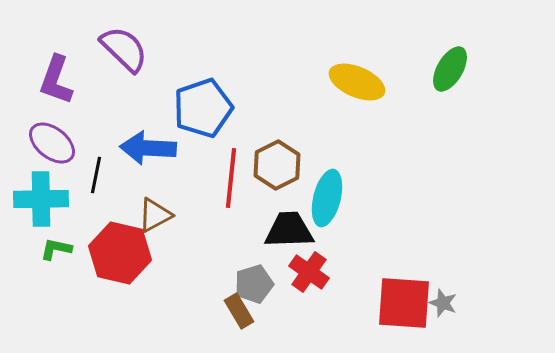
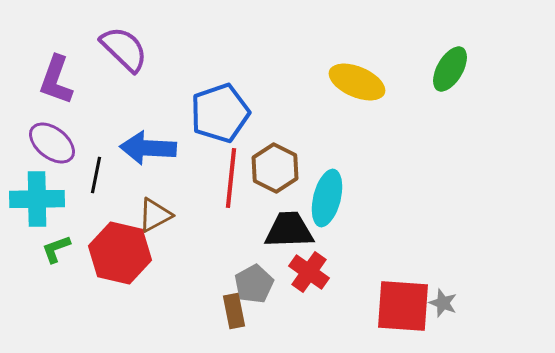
blue pentagon: moved 17 px right, 5 px down
brown hexagon: moved 2 px left, 3 px down; rotated 6 degrees counterclockwise
cyan cross: moved 4 px left
green L-shape: rotated 32 degrees counterclockwise
gray pentagon: rotated 12 degrees counterclockwise
red square: moved 1 px left, 3 px down
brown rectangle: moved 5 px left; rotated 20 degrees clockwise
